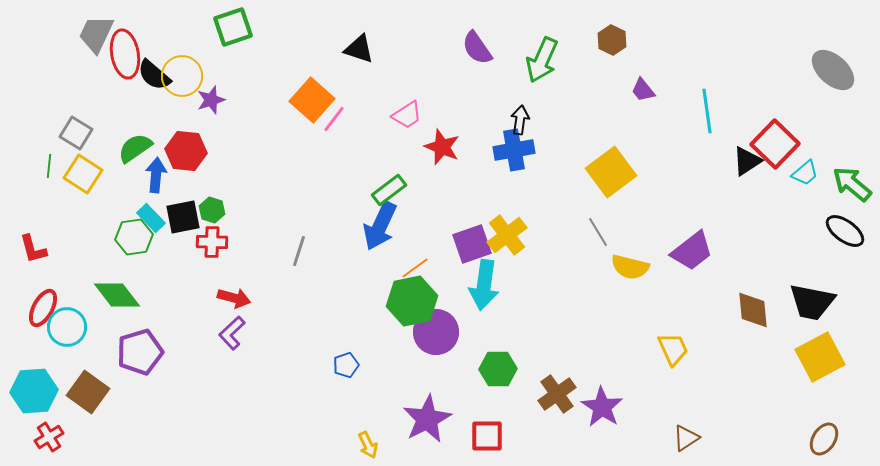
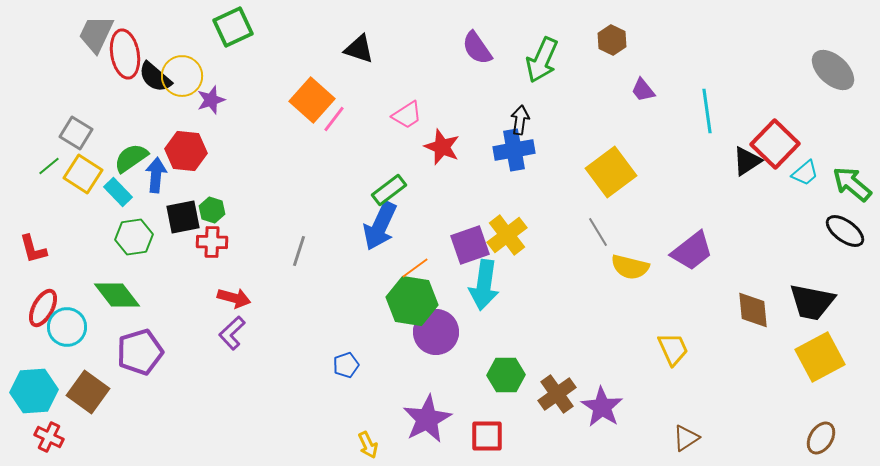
green square at (233, 27): rotated 6 degrees counterclockwise
black semicircle at (154, 75): moved 1 px right, 2 px down
green semicircle at (135, 148): moved 4 px left, 10 px down
green line at (49, 166): rotated 45 degrees clockwise
cyan rectangle at (151, 218): moved 33 px left, 26 px up
purple square at (472, 244): moved 2 px left, 1 px down
green hexagon at (412, 301): rotated 21 degrees clockwise
green hexagon at (498, 369): moved 8 px right, 6 px down
red cross at (49, 437): rotated 32 degrees counterclockwise
brown ellipse at (824, 439): moved 3 px left, 1 px up
